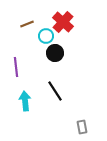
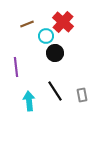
cyan arrow: moved 4 px right
gray rectangle: moved 32 px up
